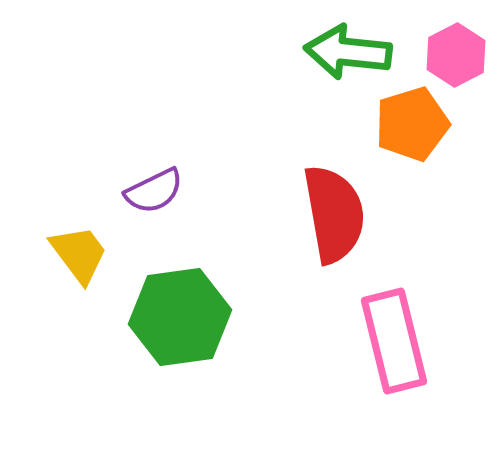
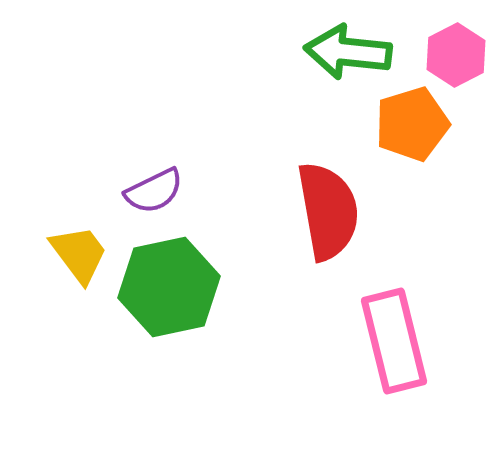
red semicircle: moved 6 px left, 3 px up
green hexagon: moved 11 px left, 30 px up; rotated 4 degrees counterclockwise
